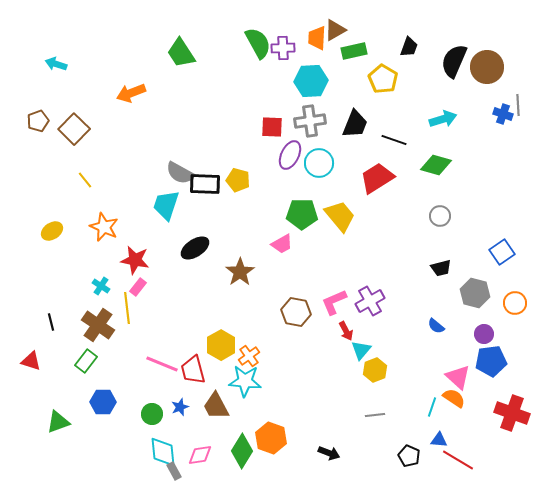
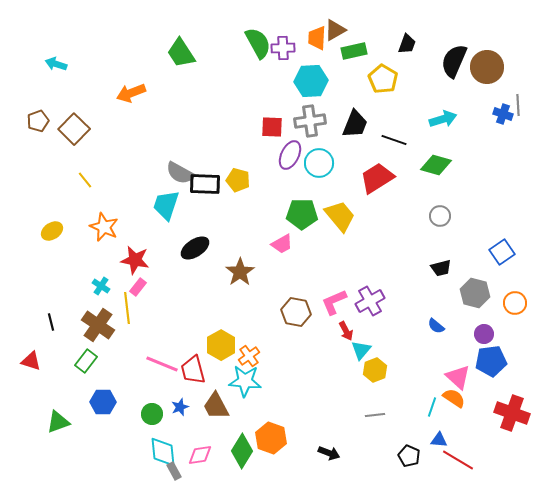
black trapezoid at (409, 47): moved 2 px left, 3 px up
